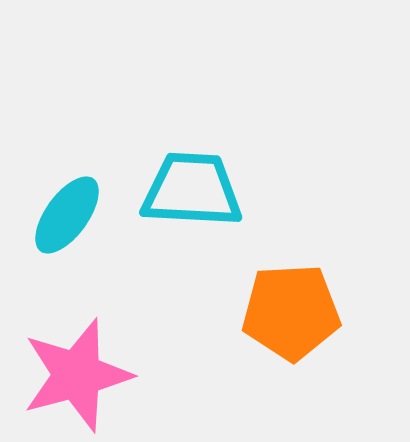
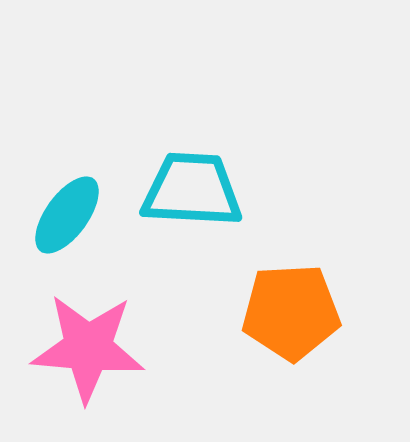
pink star: moved 11 px right, 27 px up; rotated 20 degrees clockwise
